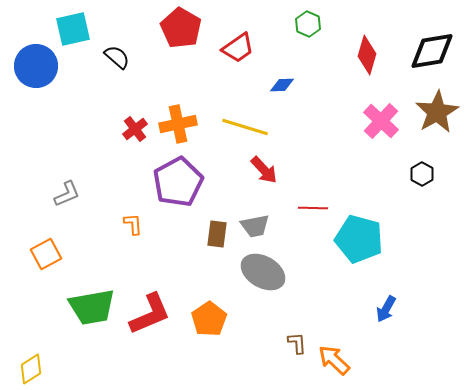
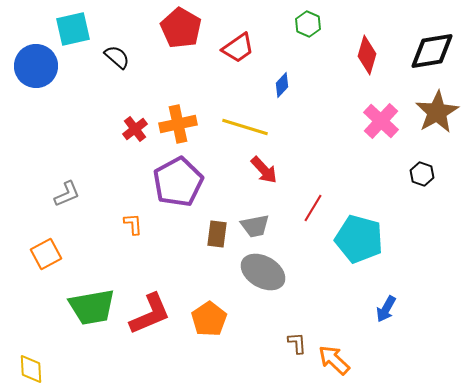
blue diamond: rotated 45 degrees counterclockwise
black hexagon: rotated 10 degrees counterclockwise
red line: rotated 60 degrees counterclockwise
yellow diamond: rotated 60 degrees counterclockwise
